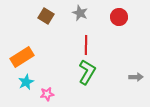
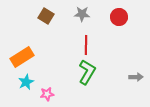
gray star: moved 2 px right, 1 px down; rotated 21 degrees counterclockwise
